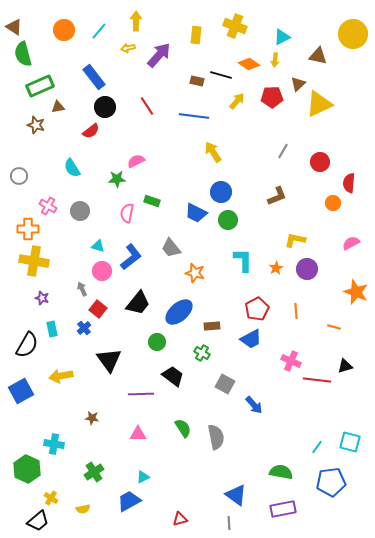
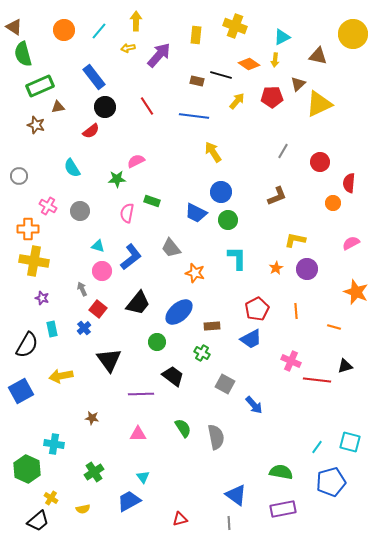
cyan L-shape at (243, 260): moved 6 px left, 2 px up
cyan triangle at (143, 477): rotated 40 degrees counterclockwise
blue pentagon at (331, 482): rotated 8 degrees counterclockwise
